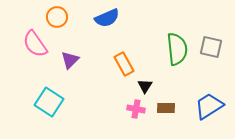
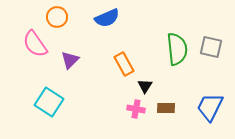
blue trapezoid: moved 1 px right, 1 px down; rotated 32 degrees counterclockwise
